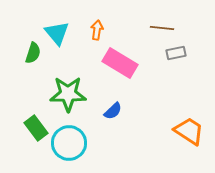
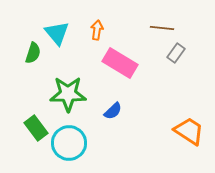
gray rectangle: rotated 42 degrees counterclockwise
